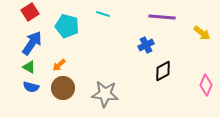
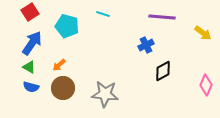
yellow arrow: moved 1 px right
